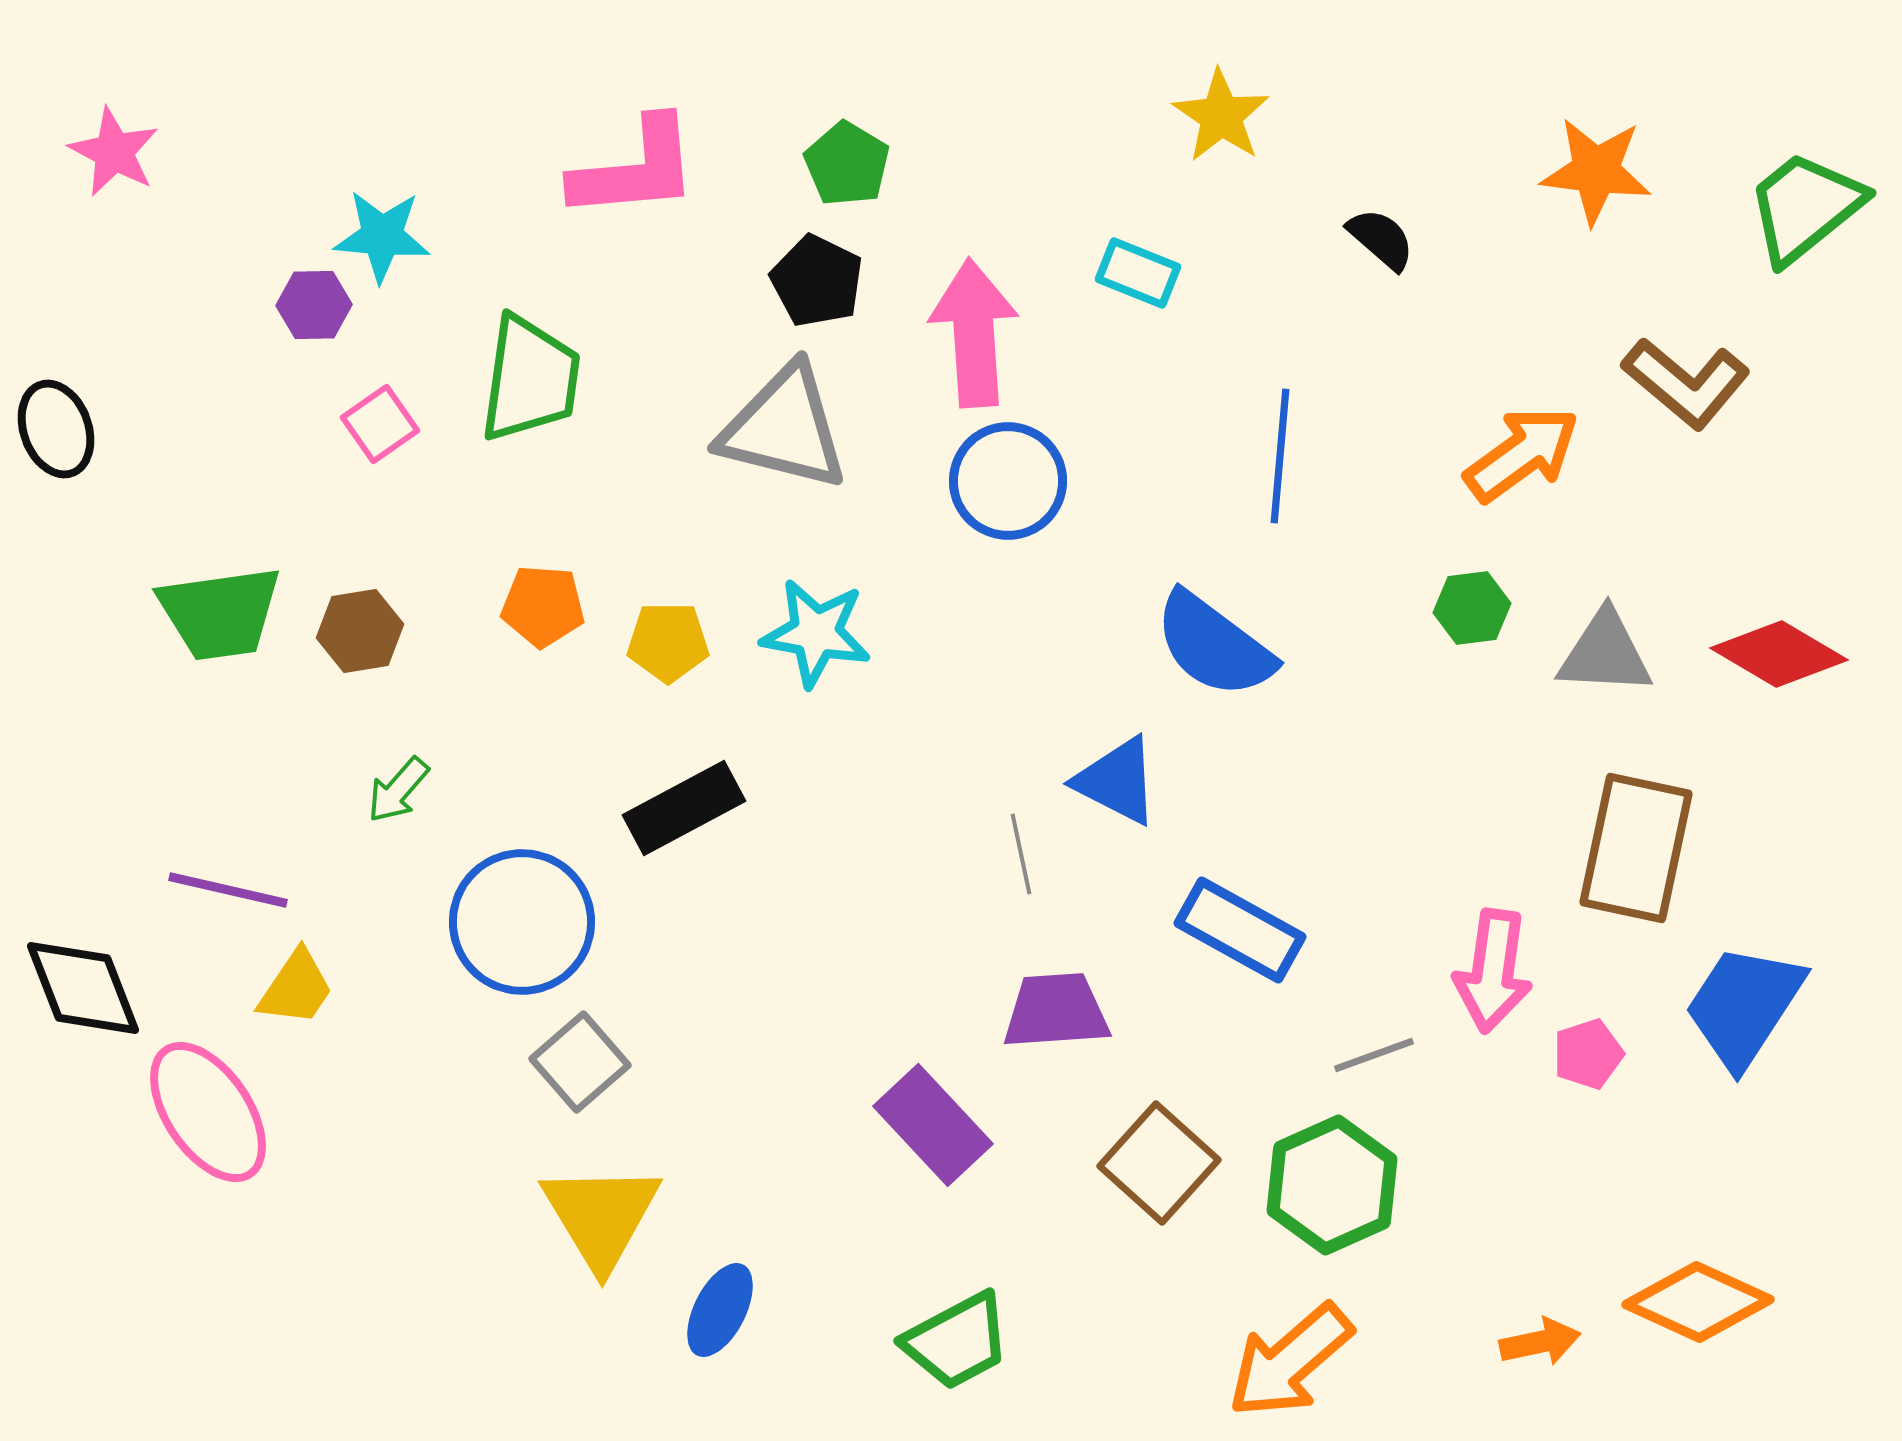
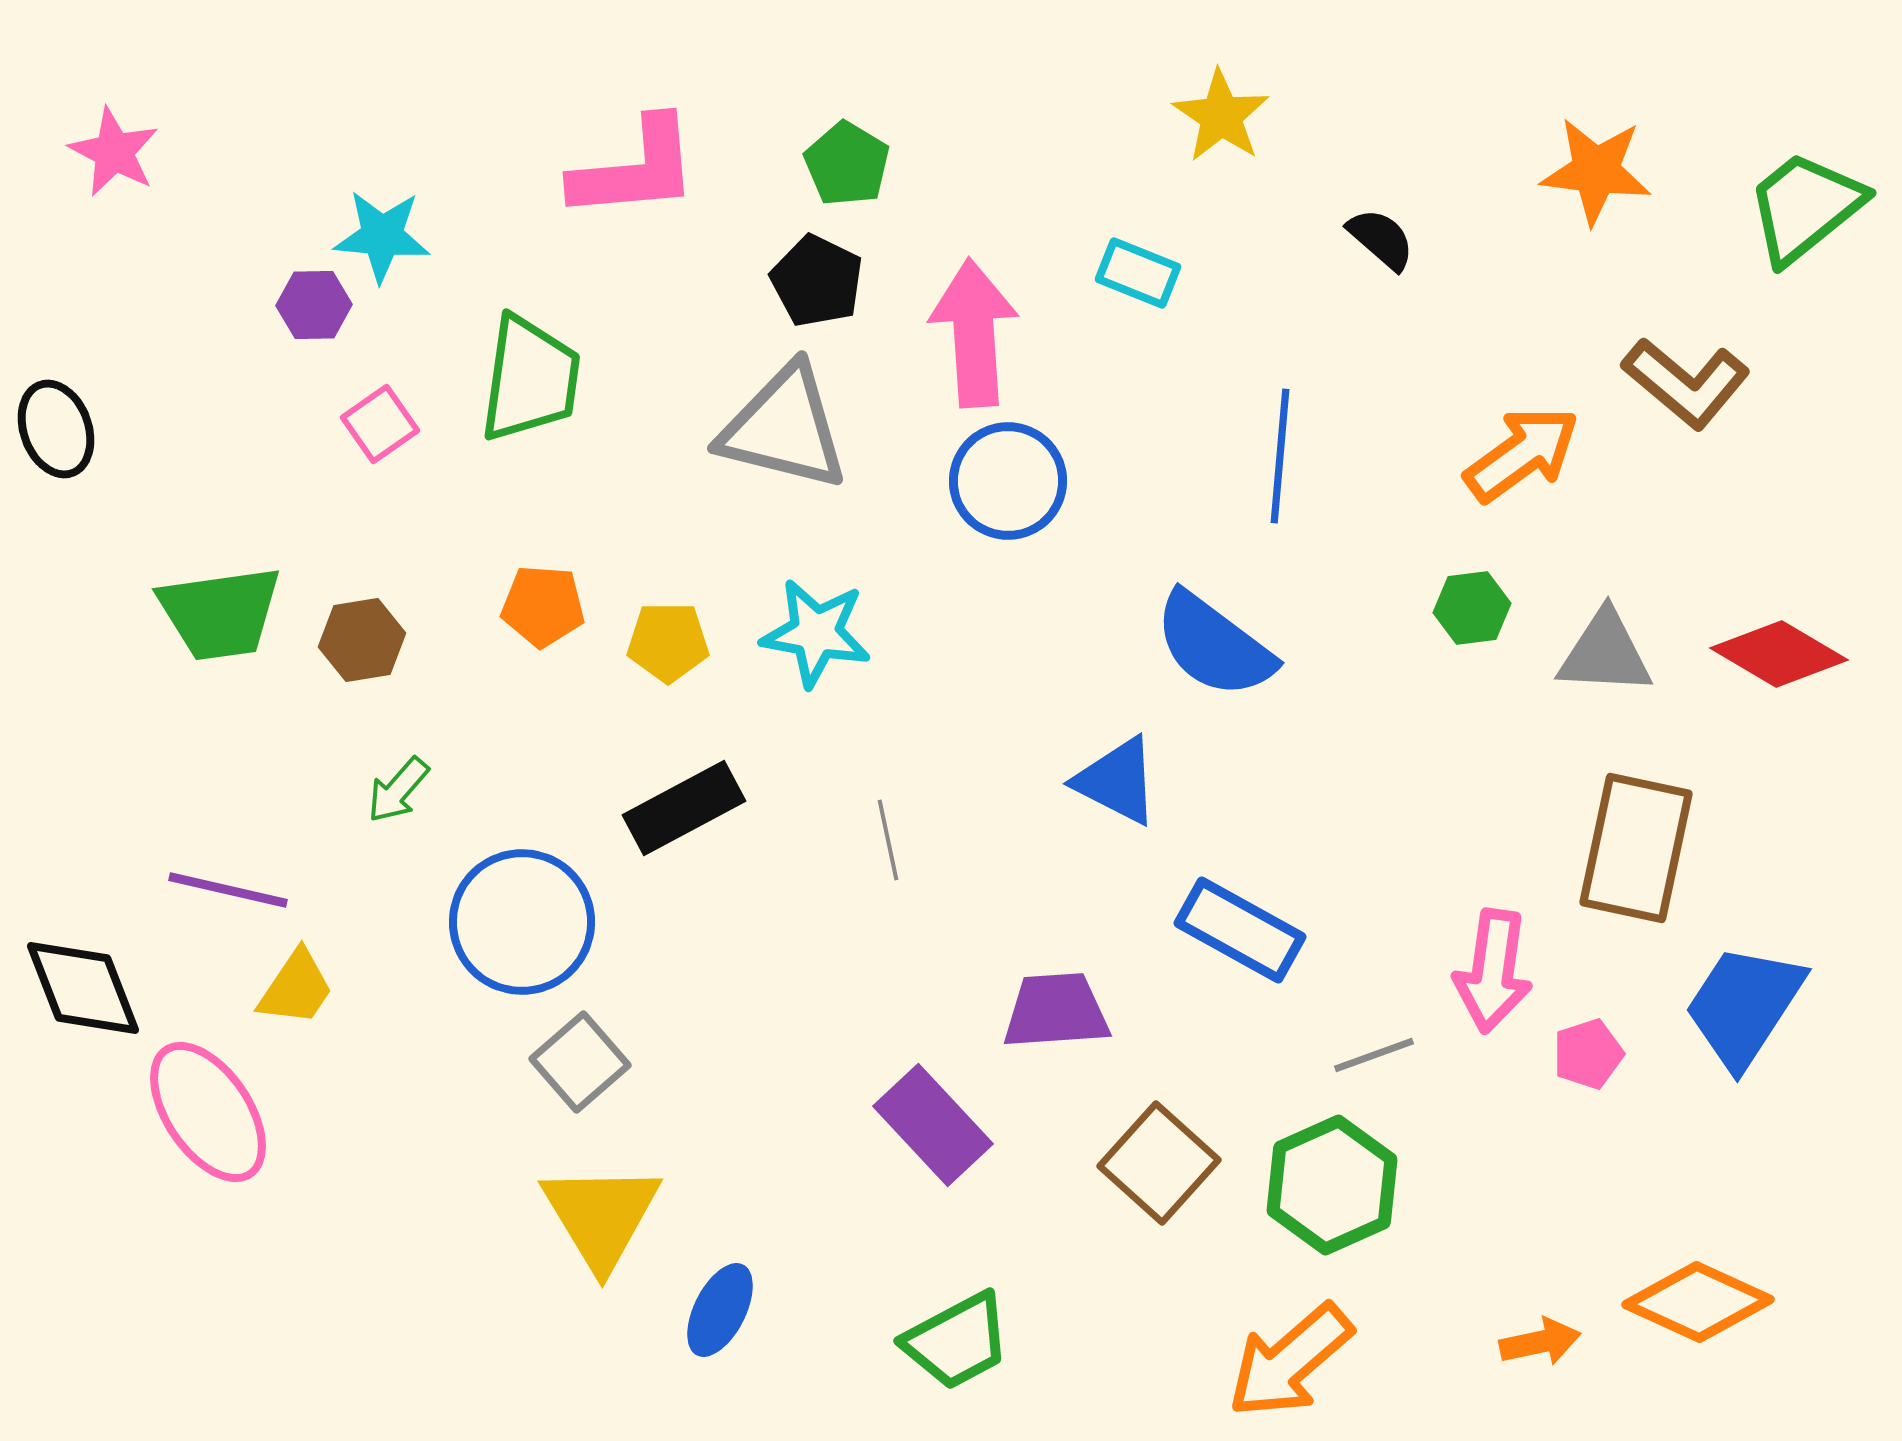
brown hexagon at (360, 631): moved 2 px right, 9 px down
gray line at (1021, 854): moved 133 px left, 14 px up
